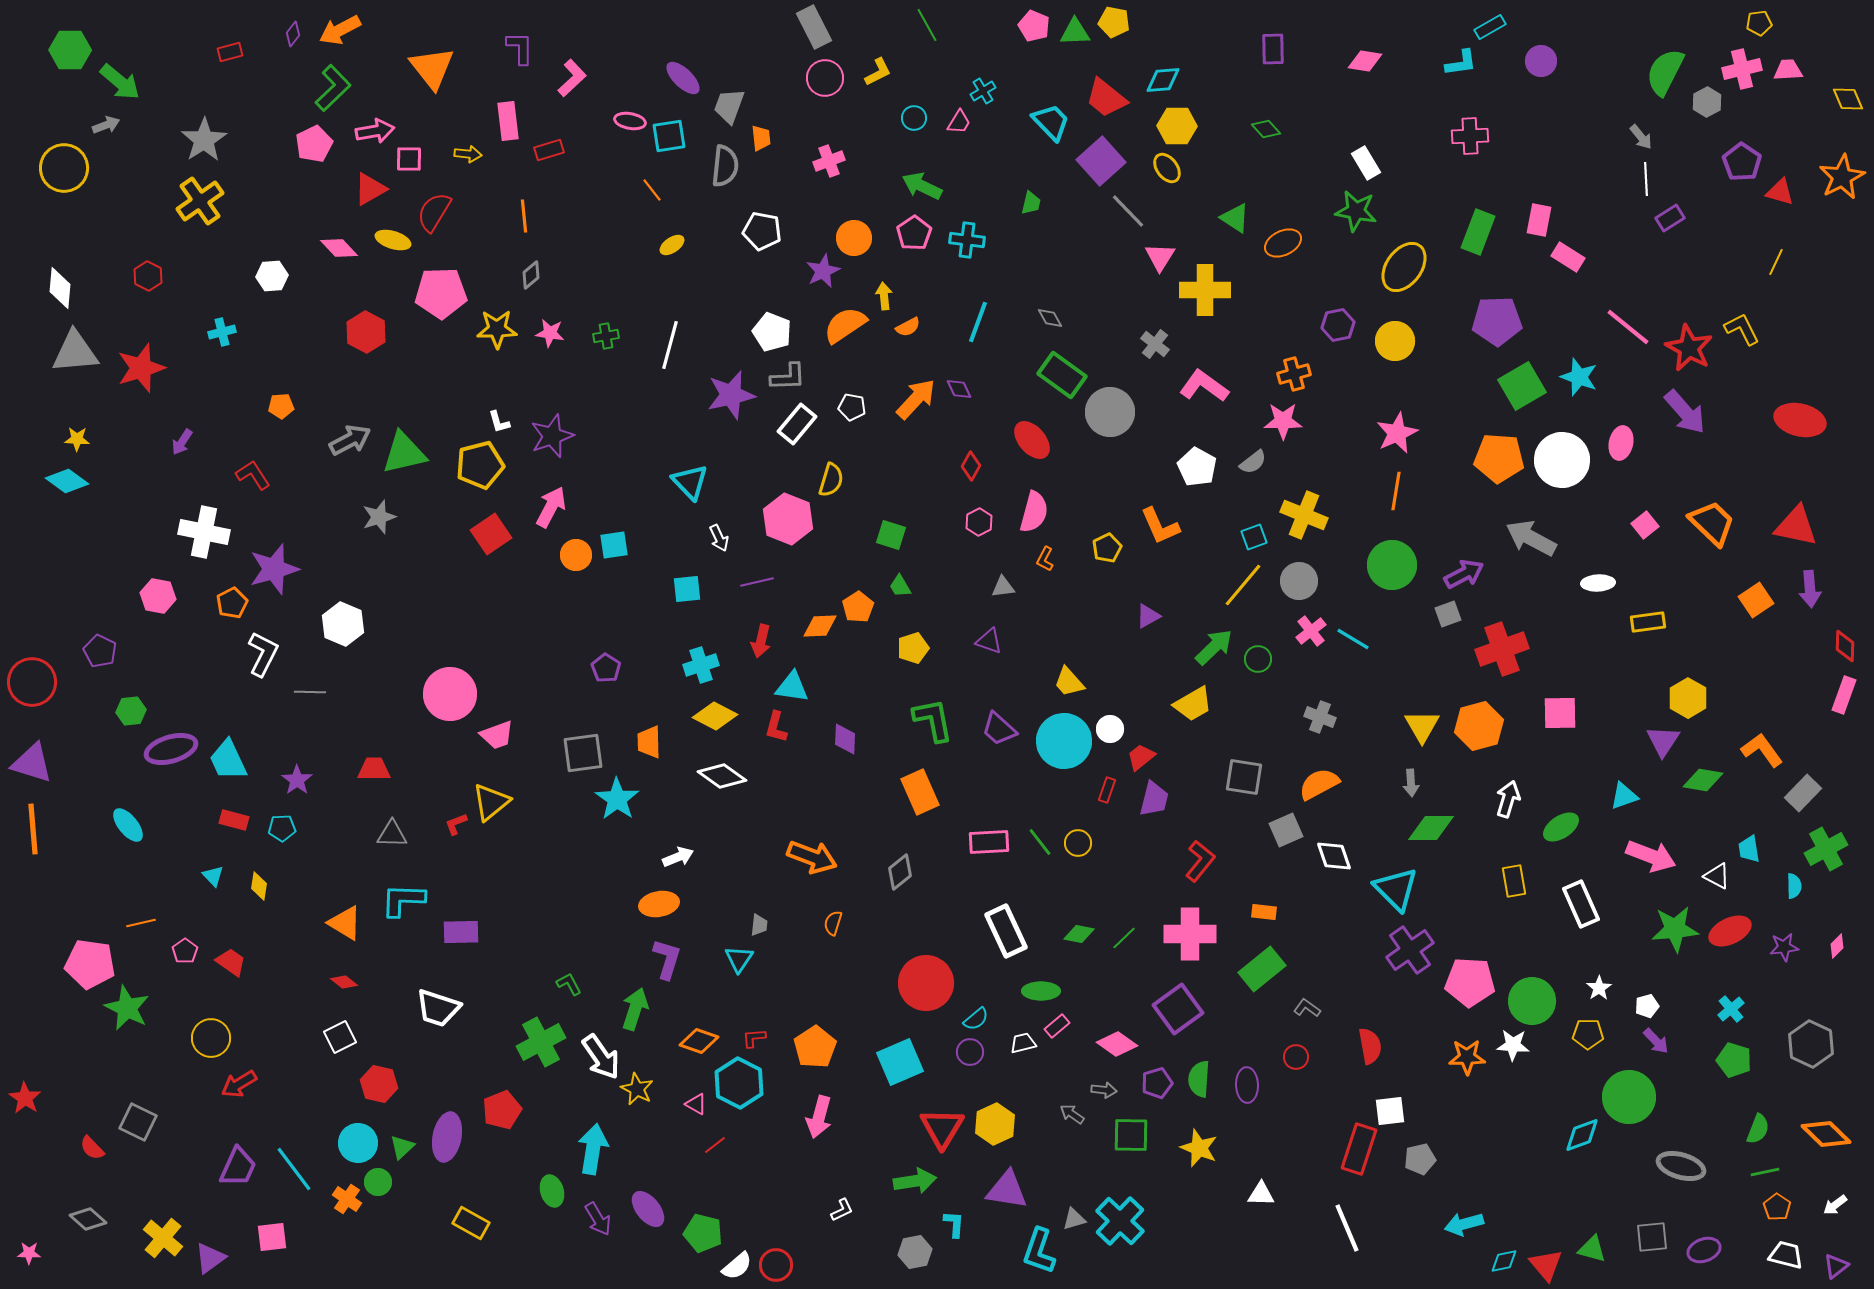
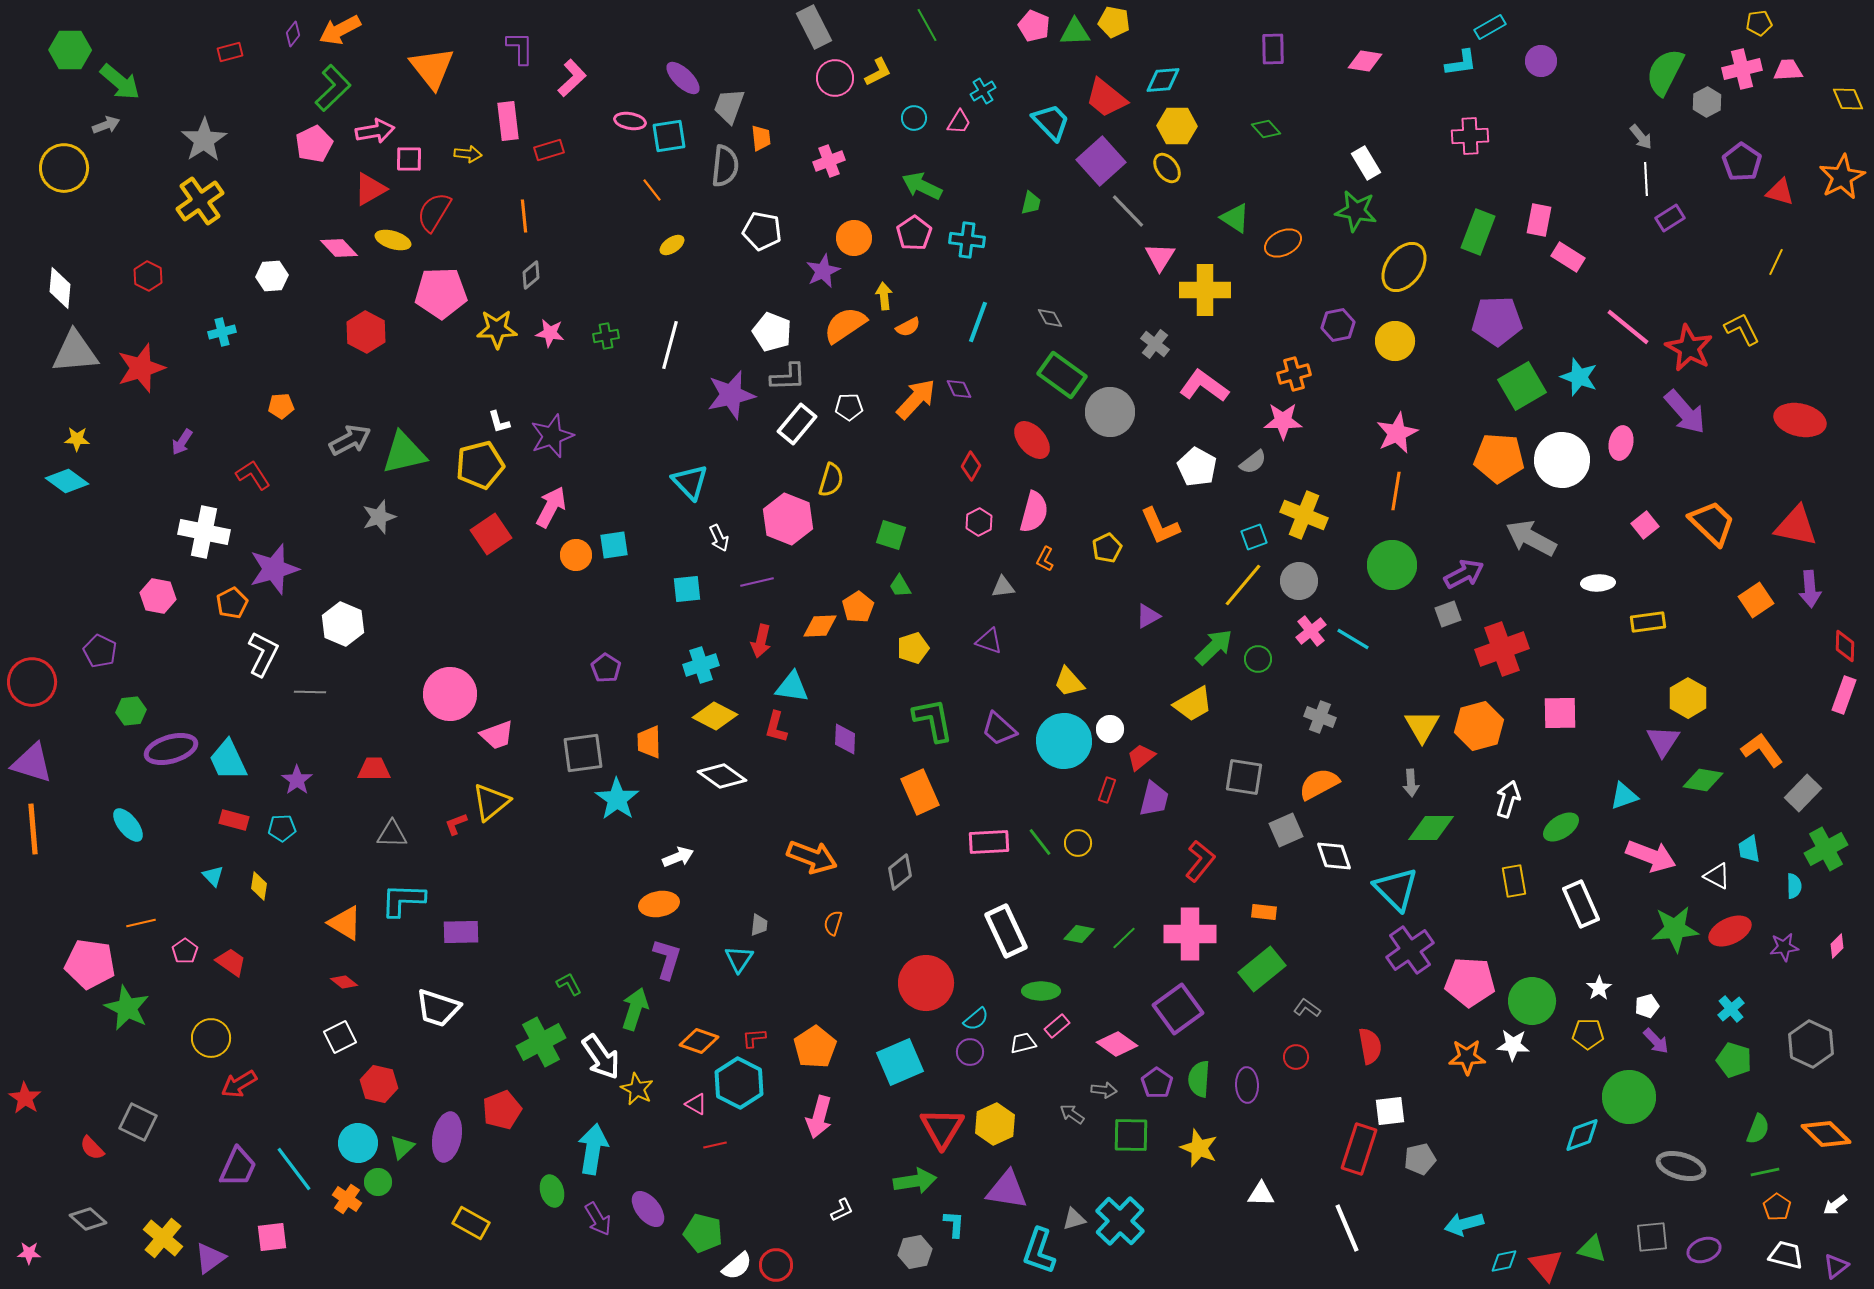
pink circle at (825, 78): moved 10 px right
white pentagon at (852, 407): moved 3 px left; rotated 12 degrees counterclockwise
purple pentagon at (1157, 1083): rotated 20 degrees counterclockwise
red line at (715, 1145): rotated 25 degrees clockwise
